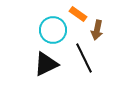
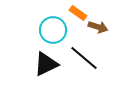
orange rectangle: moved 1 px up
brown arrow: moved 1 px right, 3 px up; rotated 84 degrees counterclockwise
black line: rotated 24 degrees counterclockwise
